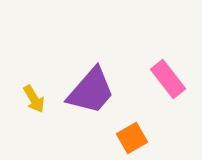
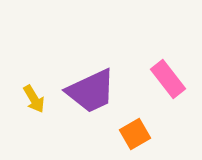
purple trapezoid: rotated 24 degrees clockwise
orange square: moved 3 px right, 4 px up
